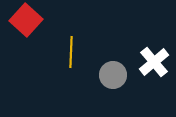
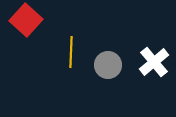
gray circle: moved 5 px left, 10 px up
